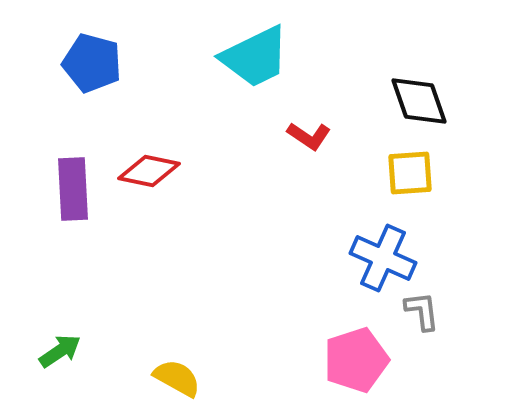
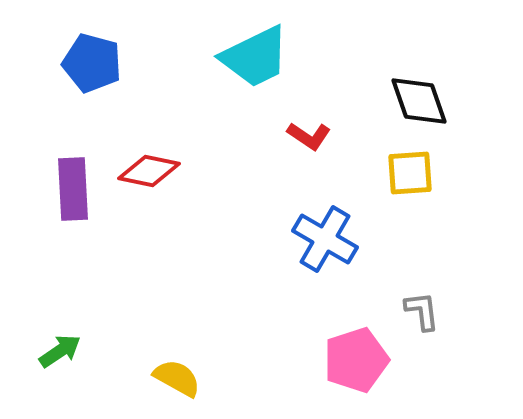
blue cross: moved 58 px left, 19 px up; rotated 6 degrees clockwise
